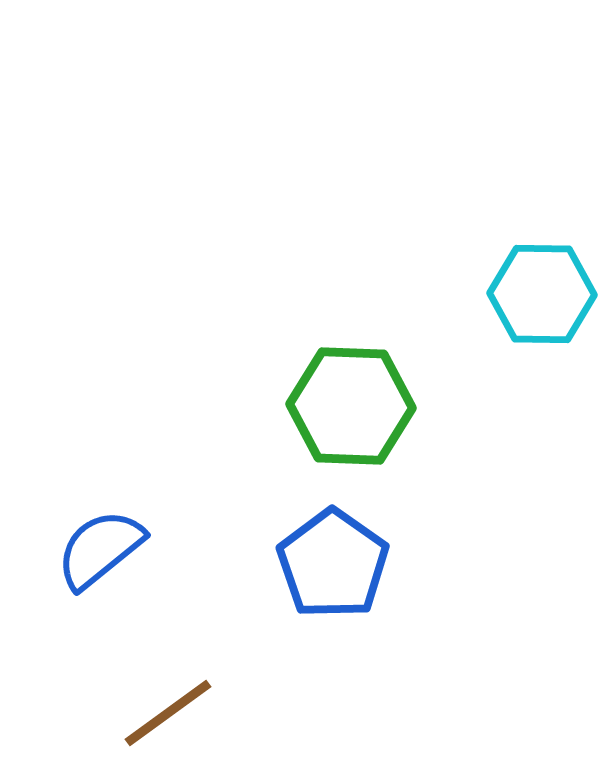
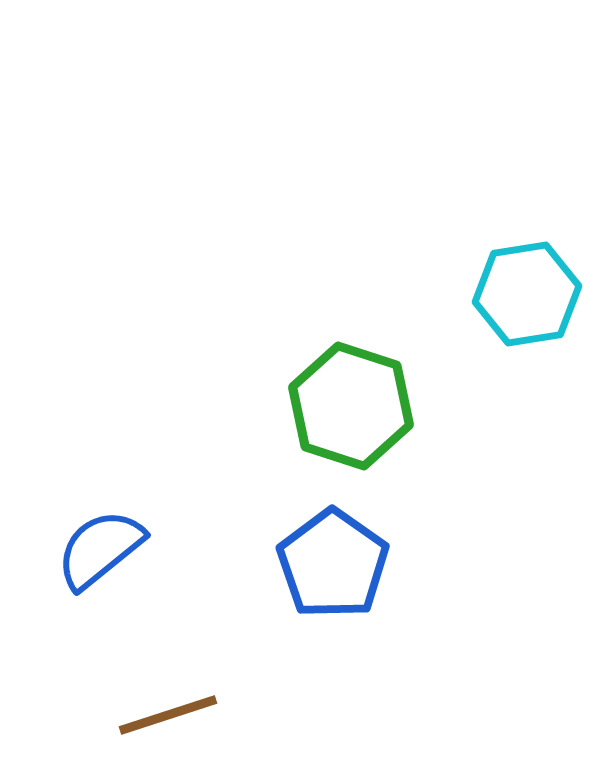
cyan hexagon: moved 15 px left; rotated 10 degrees counterclockwise
green hexagon: rotated 16 degrees clockwise
brown line: moved 2 px down; rotated 18 degrees clockwise
